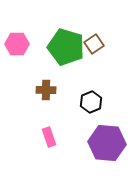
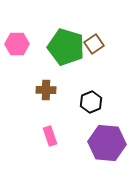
pink rectangle: moved 1 px right, 1 px up
